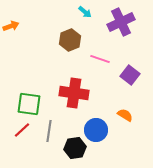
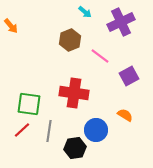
orange arrow: rotated 70 degrees clockwise
pink line: moved 3 px up; rotated 18 degrees clockwise
purple square: moved 1 px left, 1 px down; rotated 24 degrees clockwise
